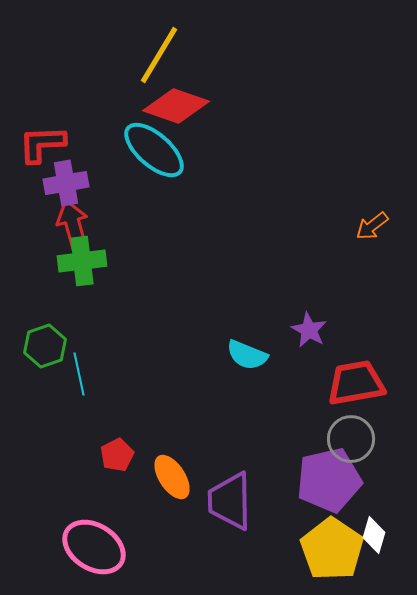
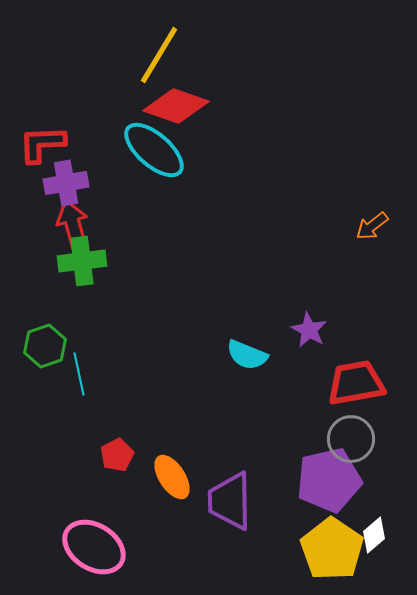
white diamond: rotated 33 degrees clockwise
